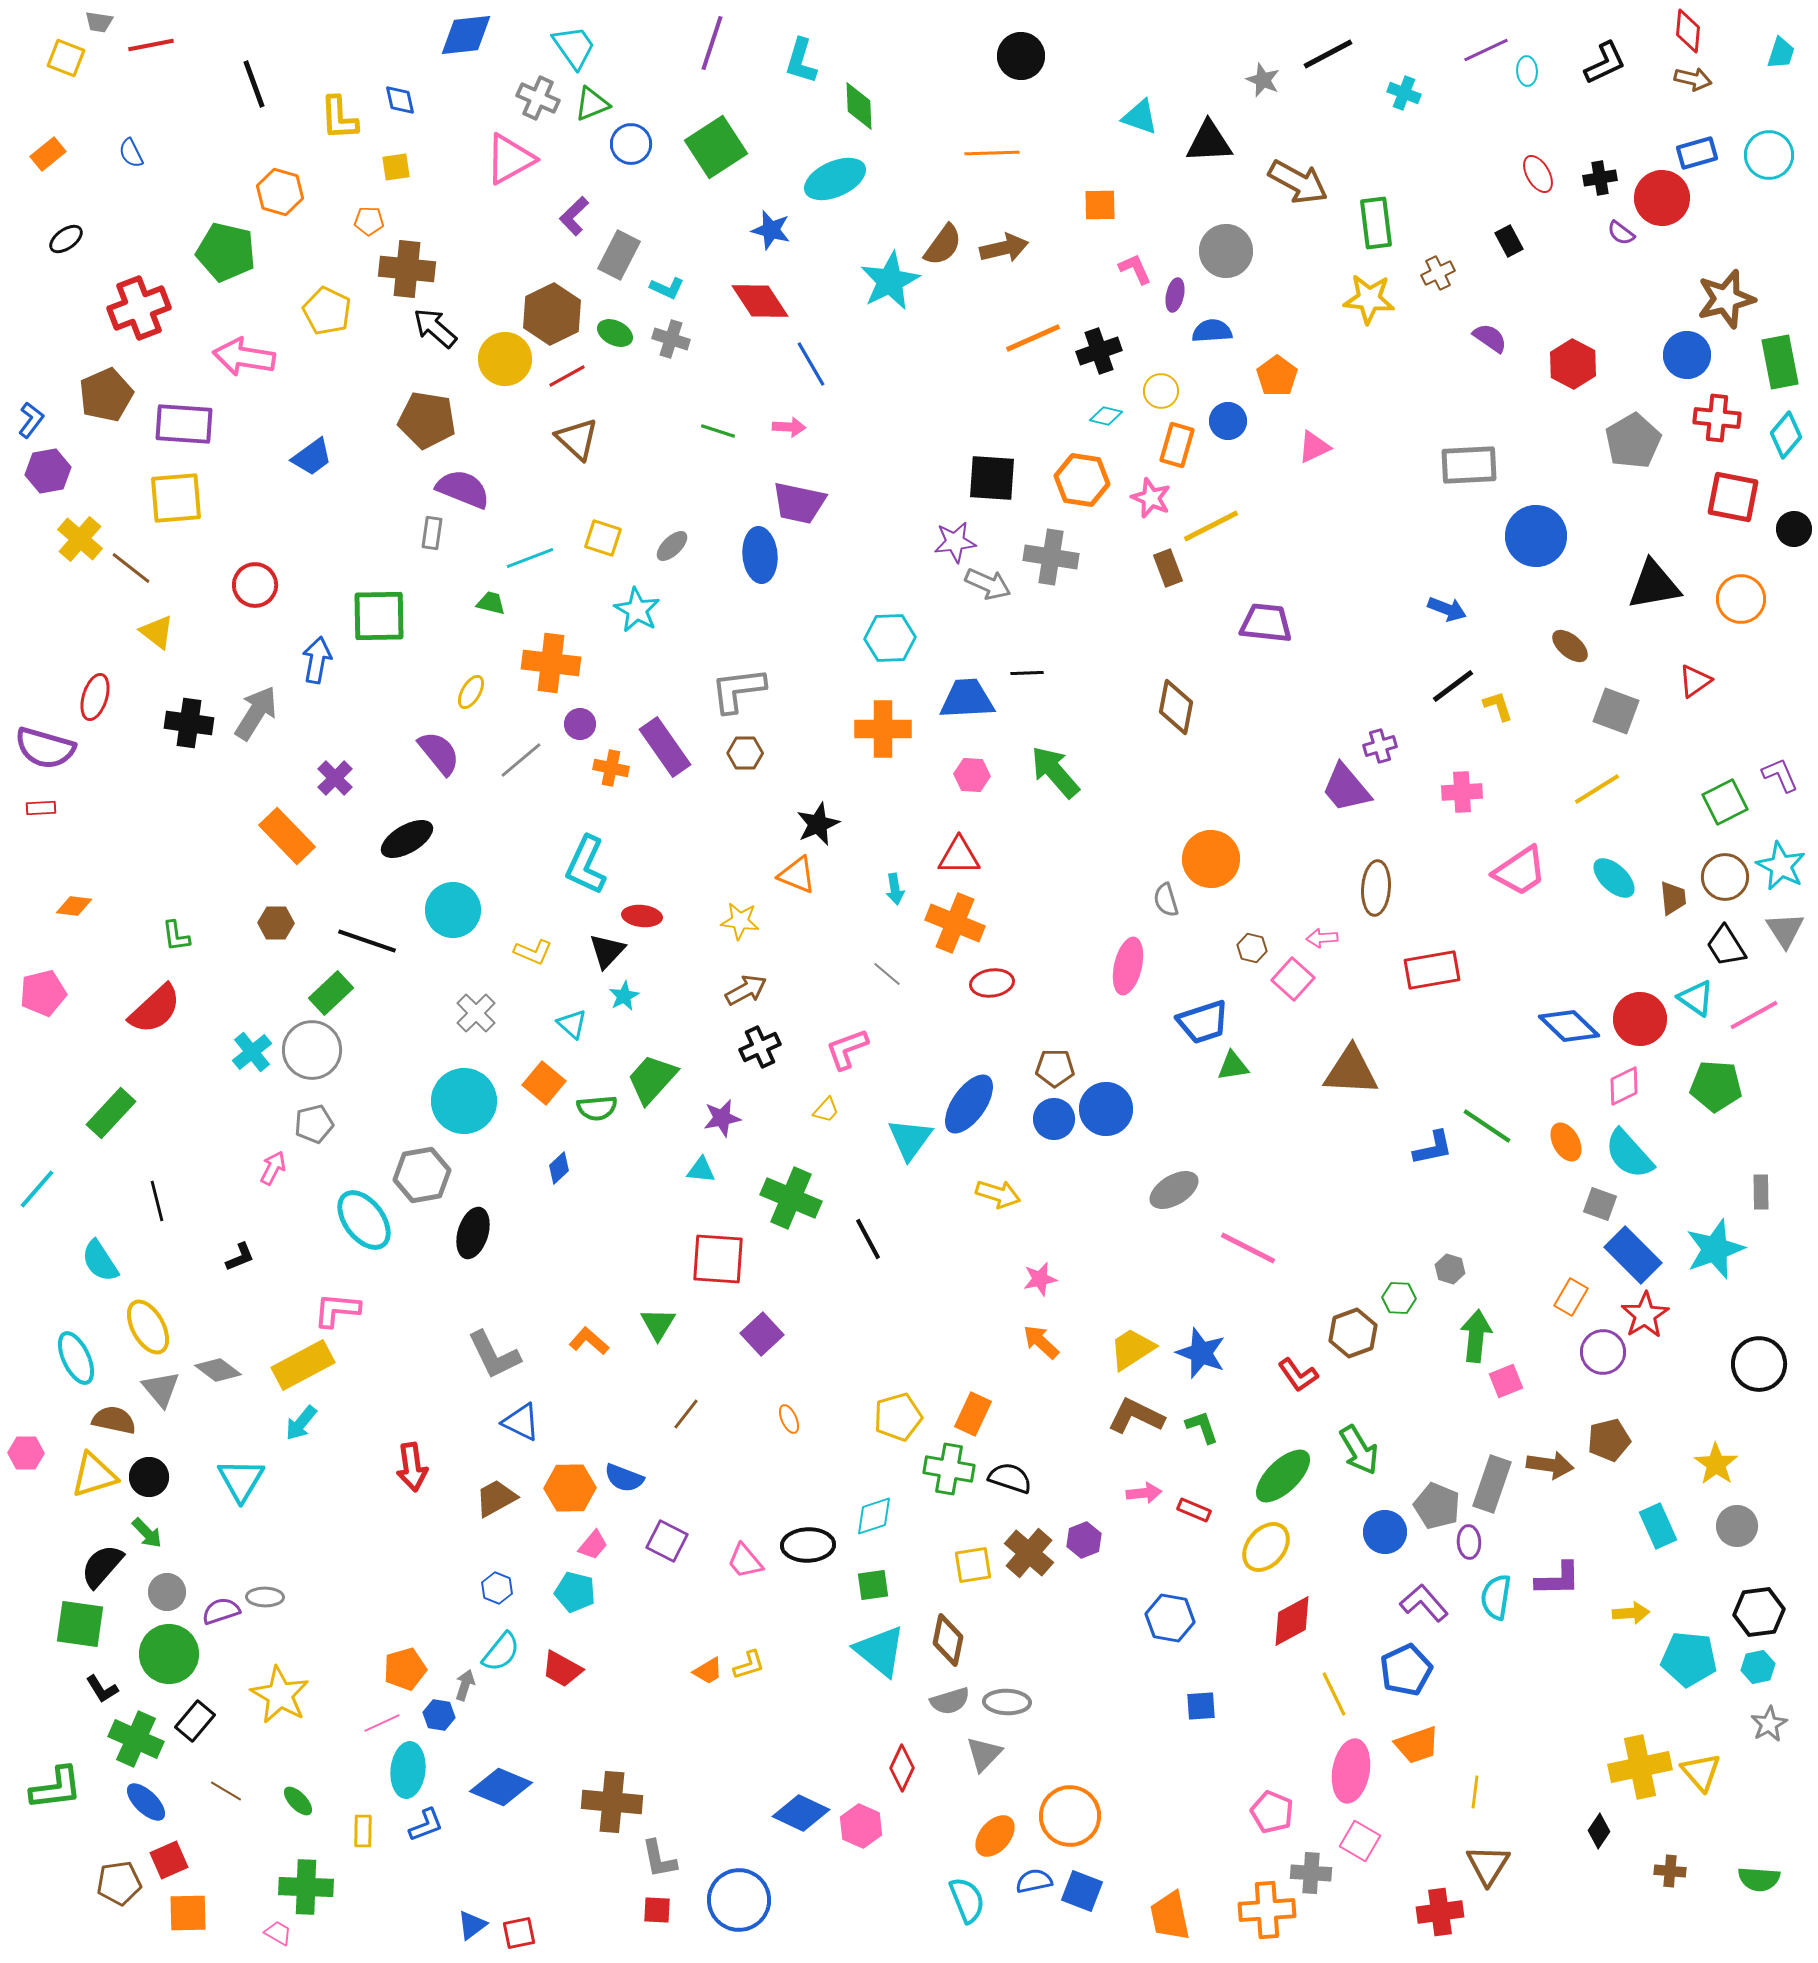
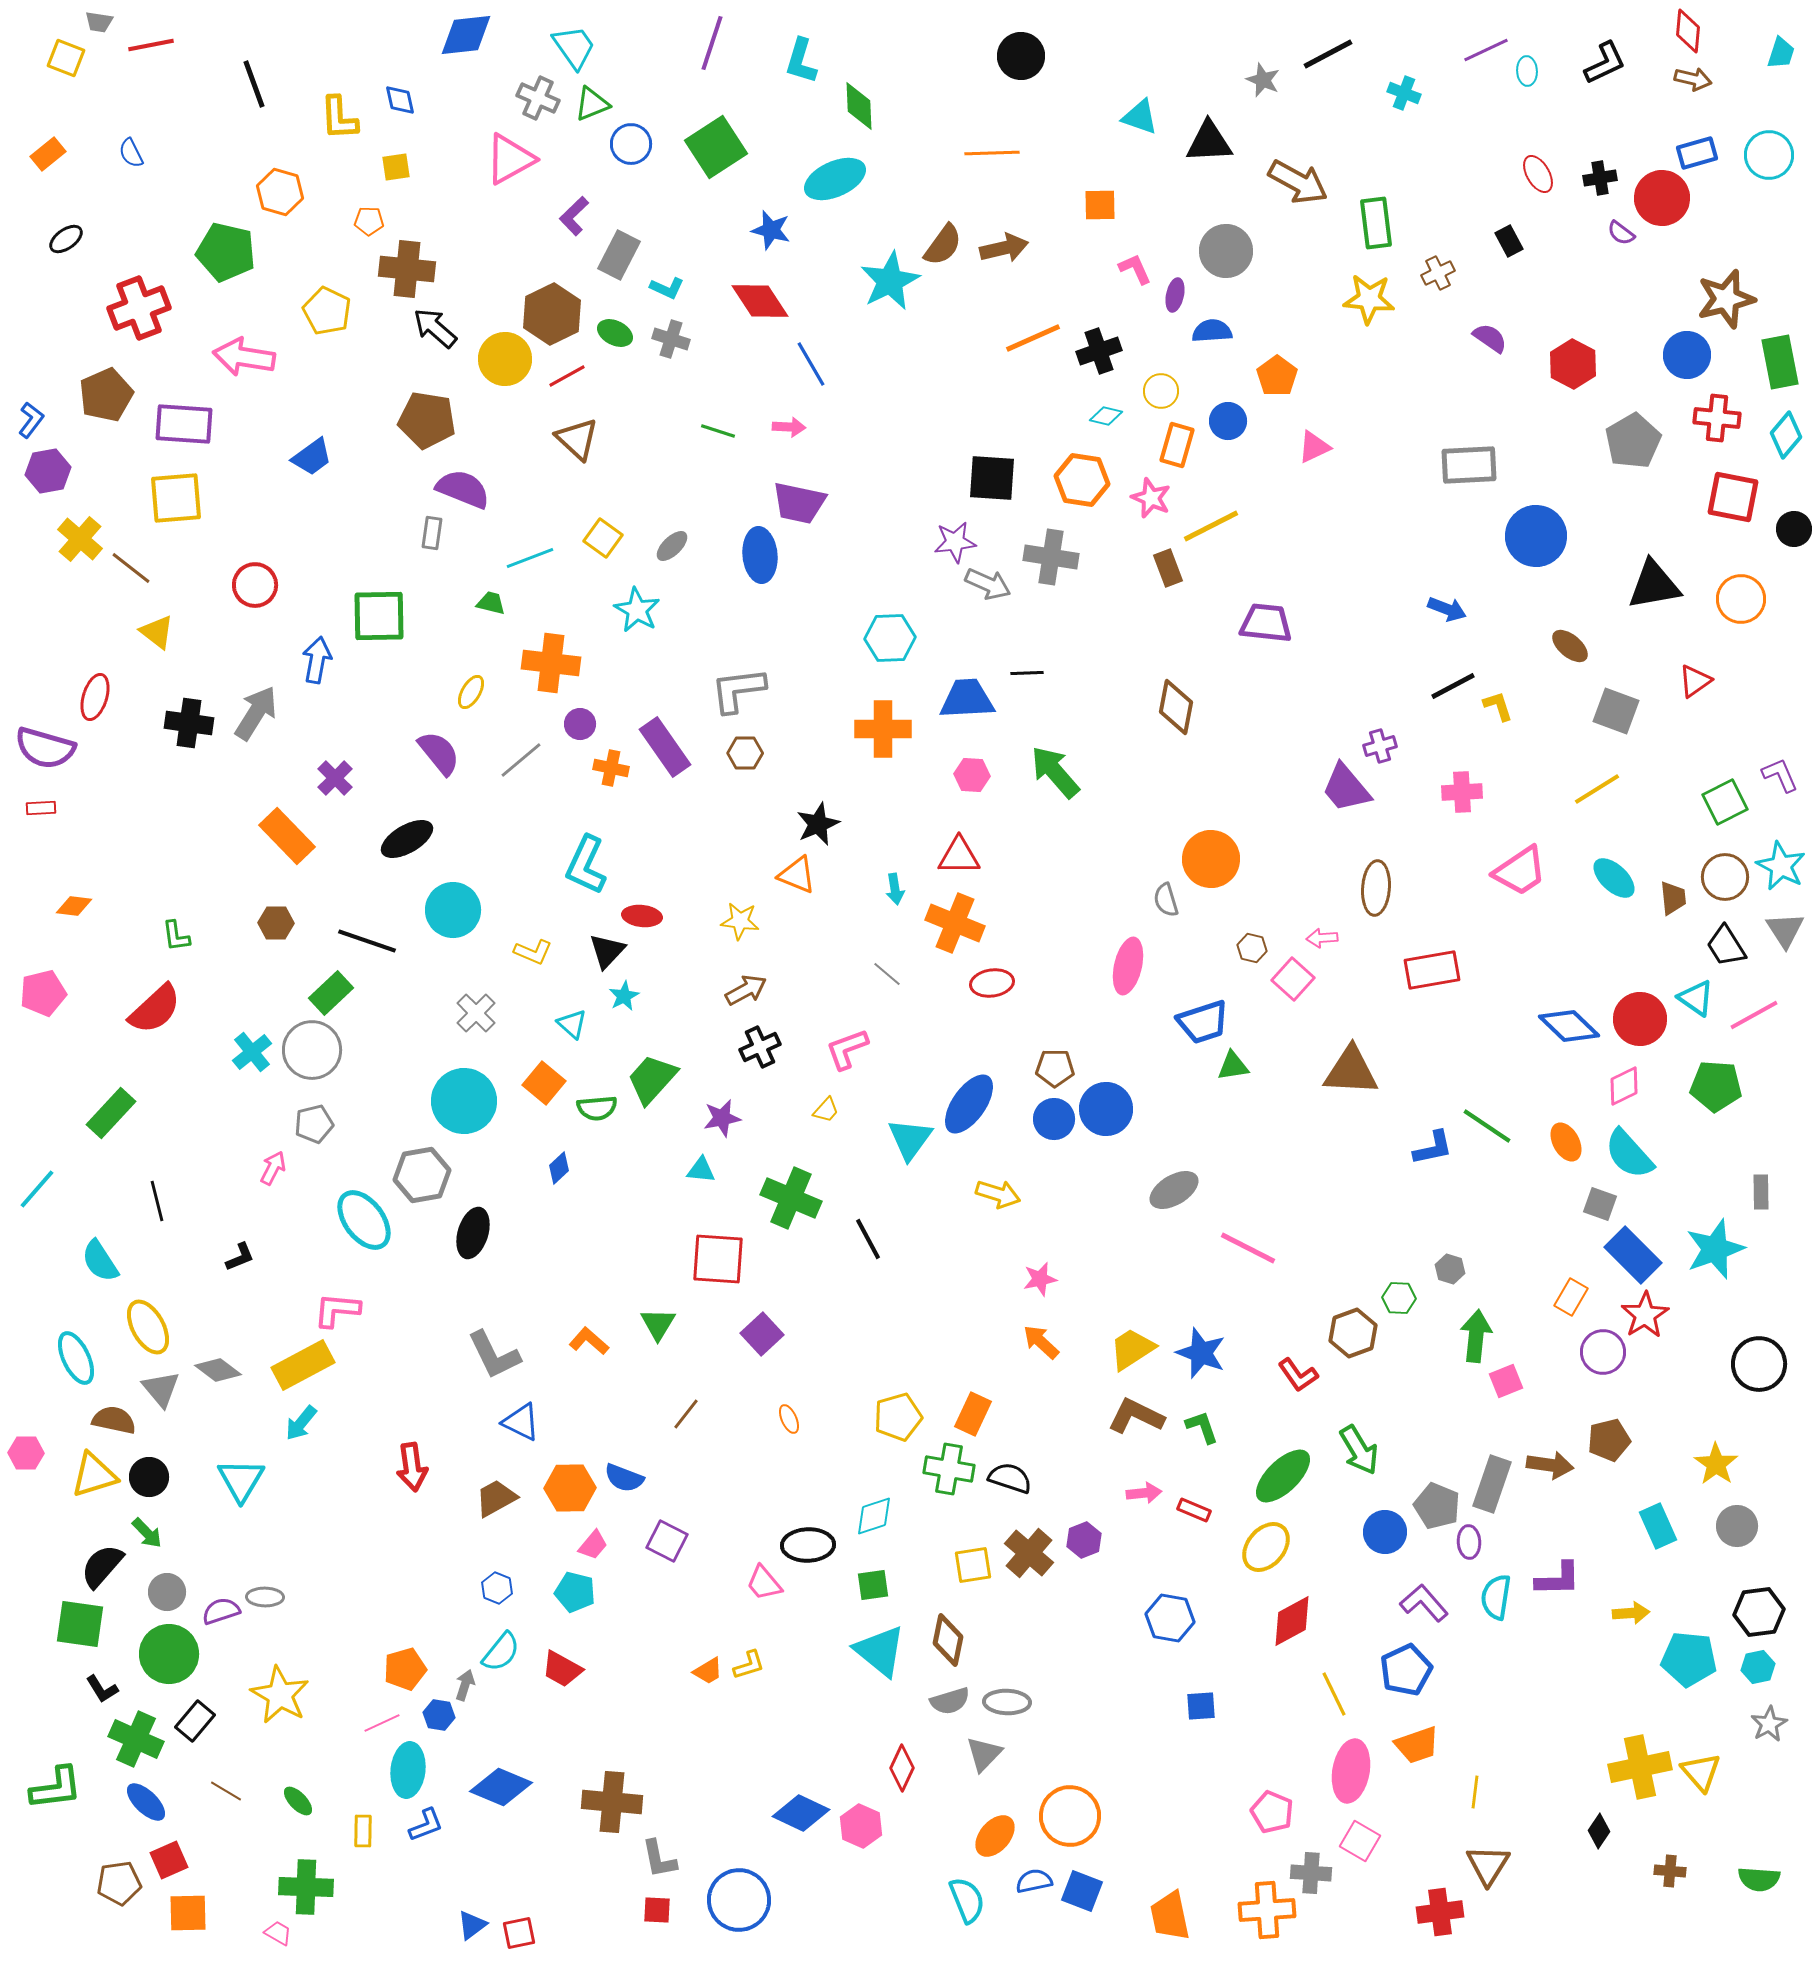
yellow square at (603, 538): rotated 18 degrees clockwise
black line at (1453, 686): rotated 9 degrees clockwise
pink trapezoid at (745, 1561): moved 19 px right, 22 px down
